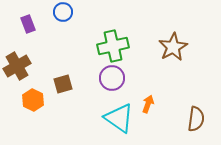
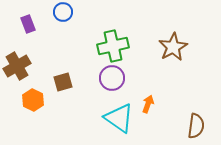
brown square: moved 2 px up
brown semicircle: moved 7 px down
